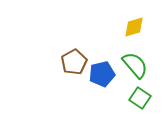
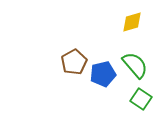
yellow diamond: moved 2 px left, 5 px up
blue pentagon: moved 1 px right
green square: moved 1 px right, 1 px down
